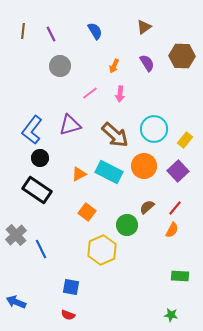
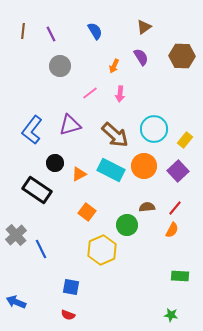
purple semicircle: moved 6 px left, 6 px up
black circle: moved 15 px right, 5 px down
cyan rectangle: moved 2 px right, 2 px up
brown semicircle: rotated 35 degrees clockwise
